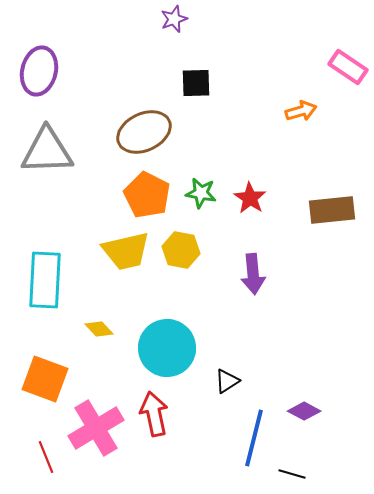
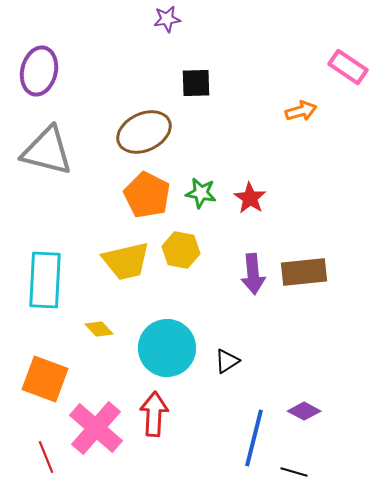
purple star: moved 7 px left; rotated 12 degrees clockwise
gray triangle: rotated 16 degrees clockwise
brown rectangle: moved 28 px left, 62 px down
yellow trapezoid: moved 10 px down
black triangle: moved 20 px up
red arrow: rotated 15 degrees clockwise
pink cross: rotated 18 degrees counterclockwise
black line: moved 2 px right, 2 px up
